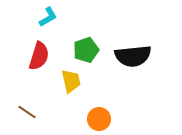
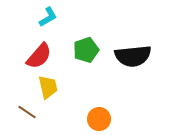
red semicircle: rotated 24 degrees clockwise
yellow trapezoid: moved 23 px left, 6 px down
